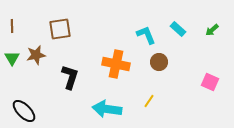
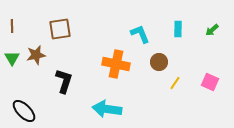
cyan rectangle: rotated 49 degrees clockwise
cyan L-shape: moved 6 px left, 1 px up
black L-shape: moved 6 px left, 4 px down
yellow line: moved 26 px right, 18 px up
